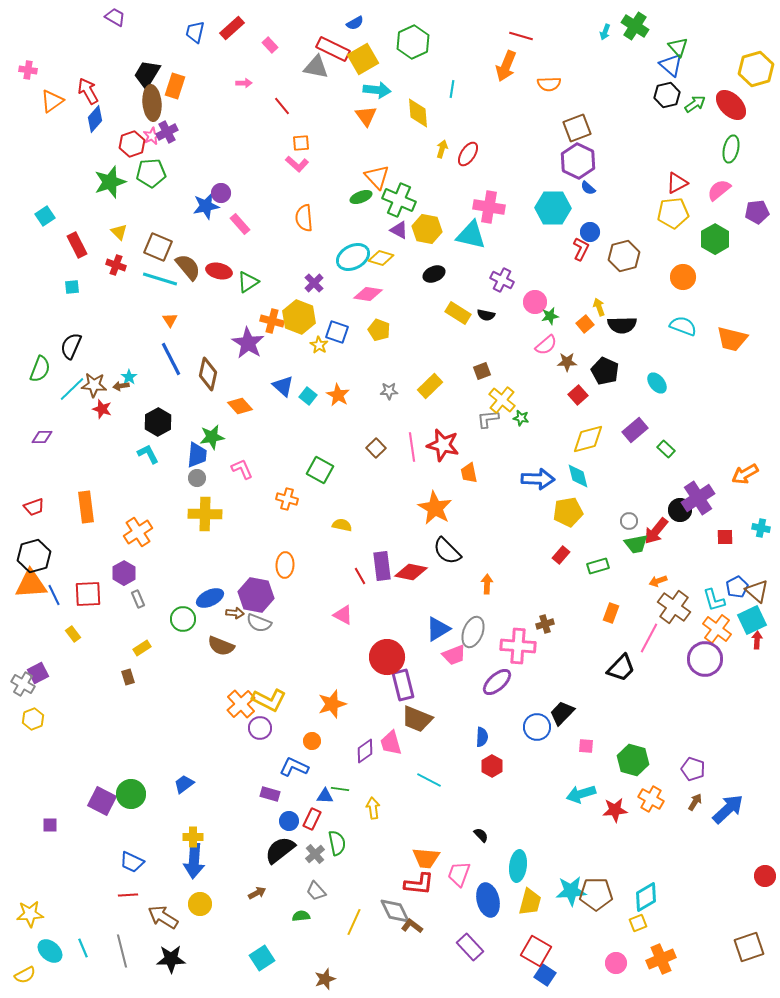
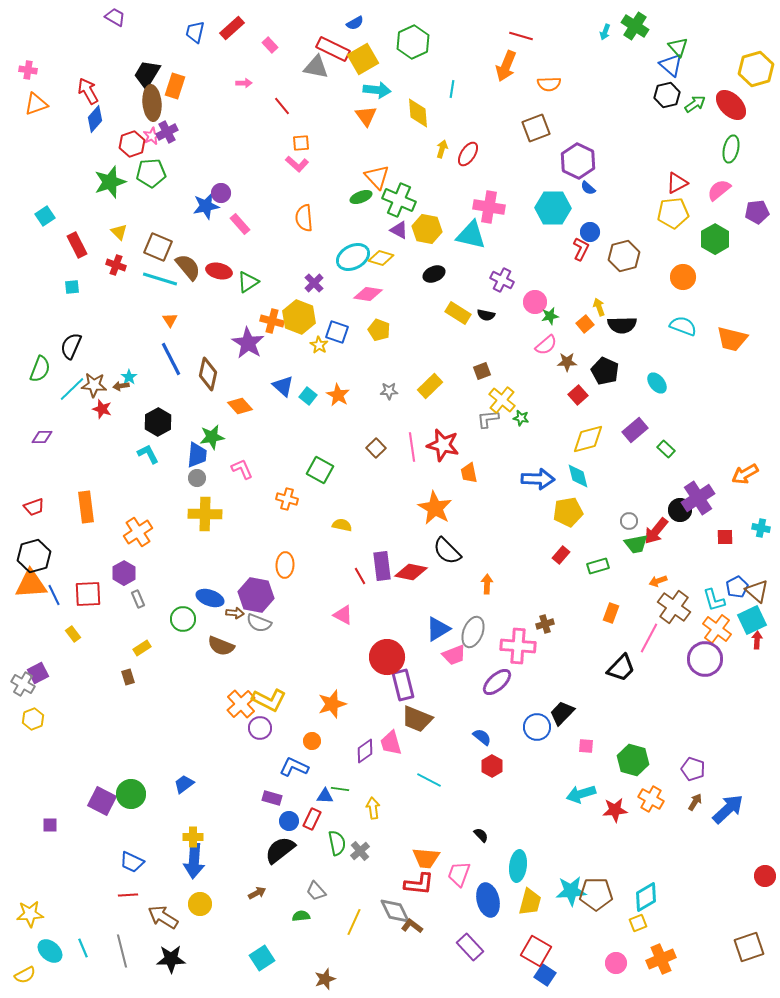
orange triangle at (52, 101): moved 16 px left, 3 px down; rotated 15 degrees clockwise
brown square at (577, 128): moved 41 px left
blue ellipse at (210, 598): rotated 44 degrees clockwise
blue semicircle at (482, 737): rotated 54 degrees counterclockwise
purple rectangle at (270, 794): moved 2 px right, 4 px down
gray cross at (315, 854): moved 45 px right, 3 px up
